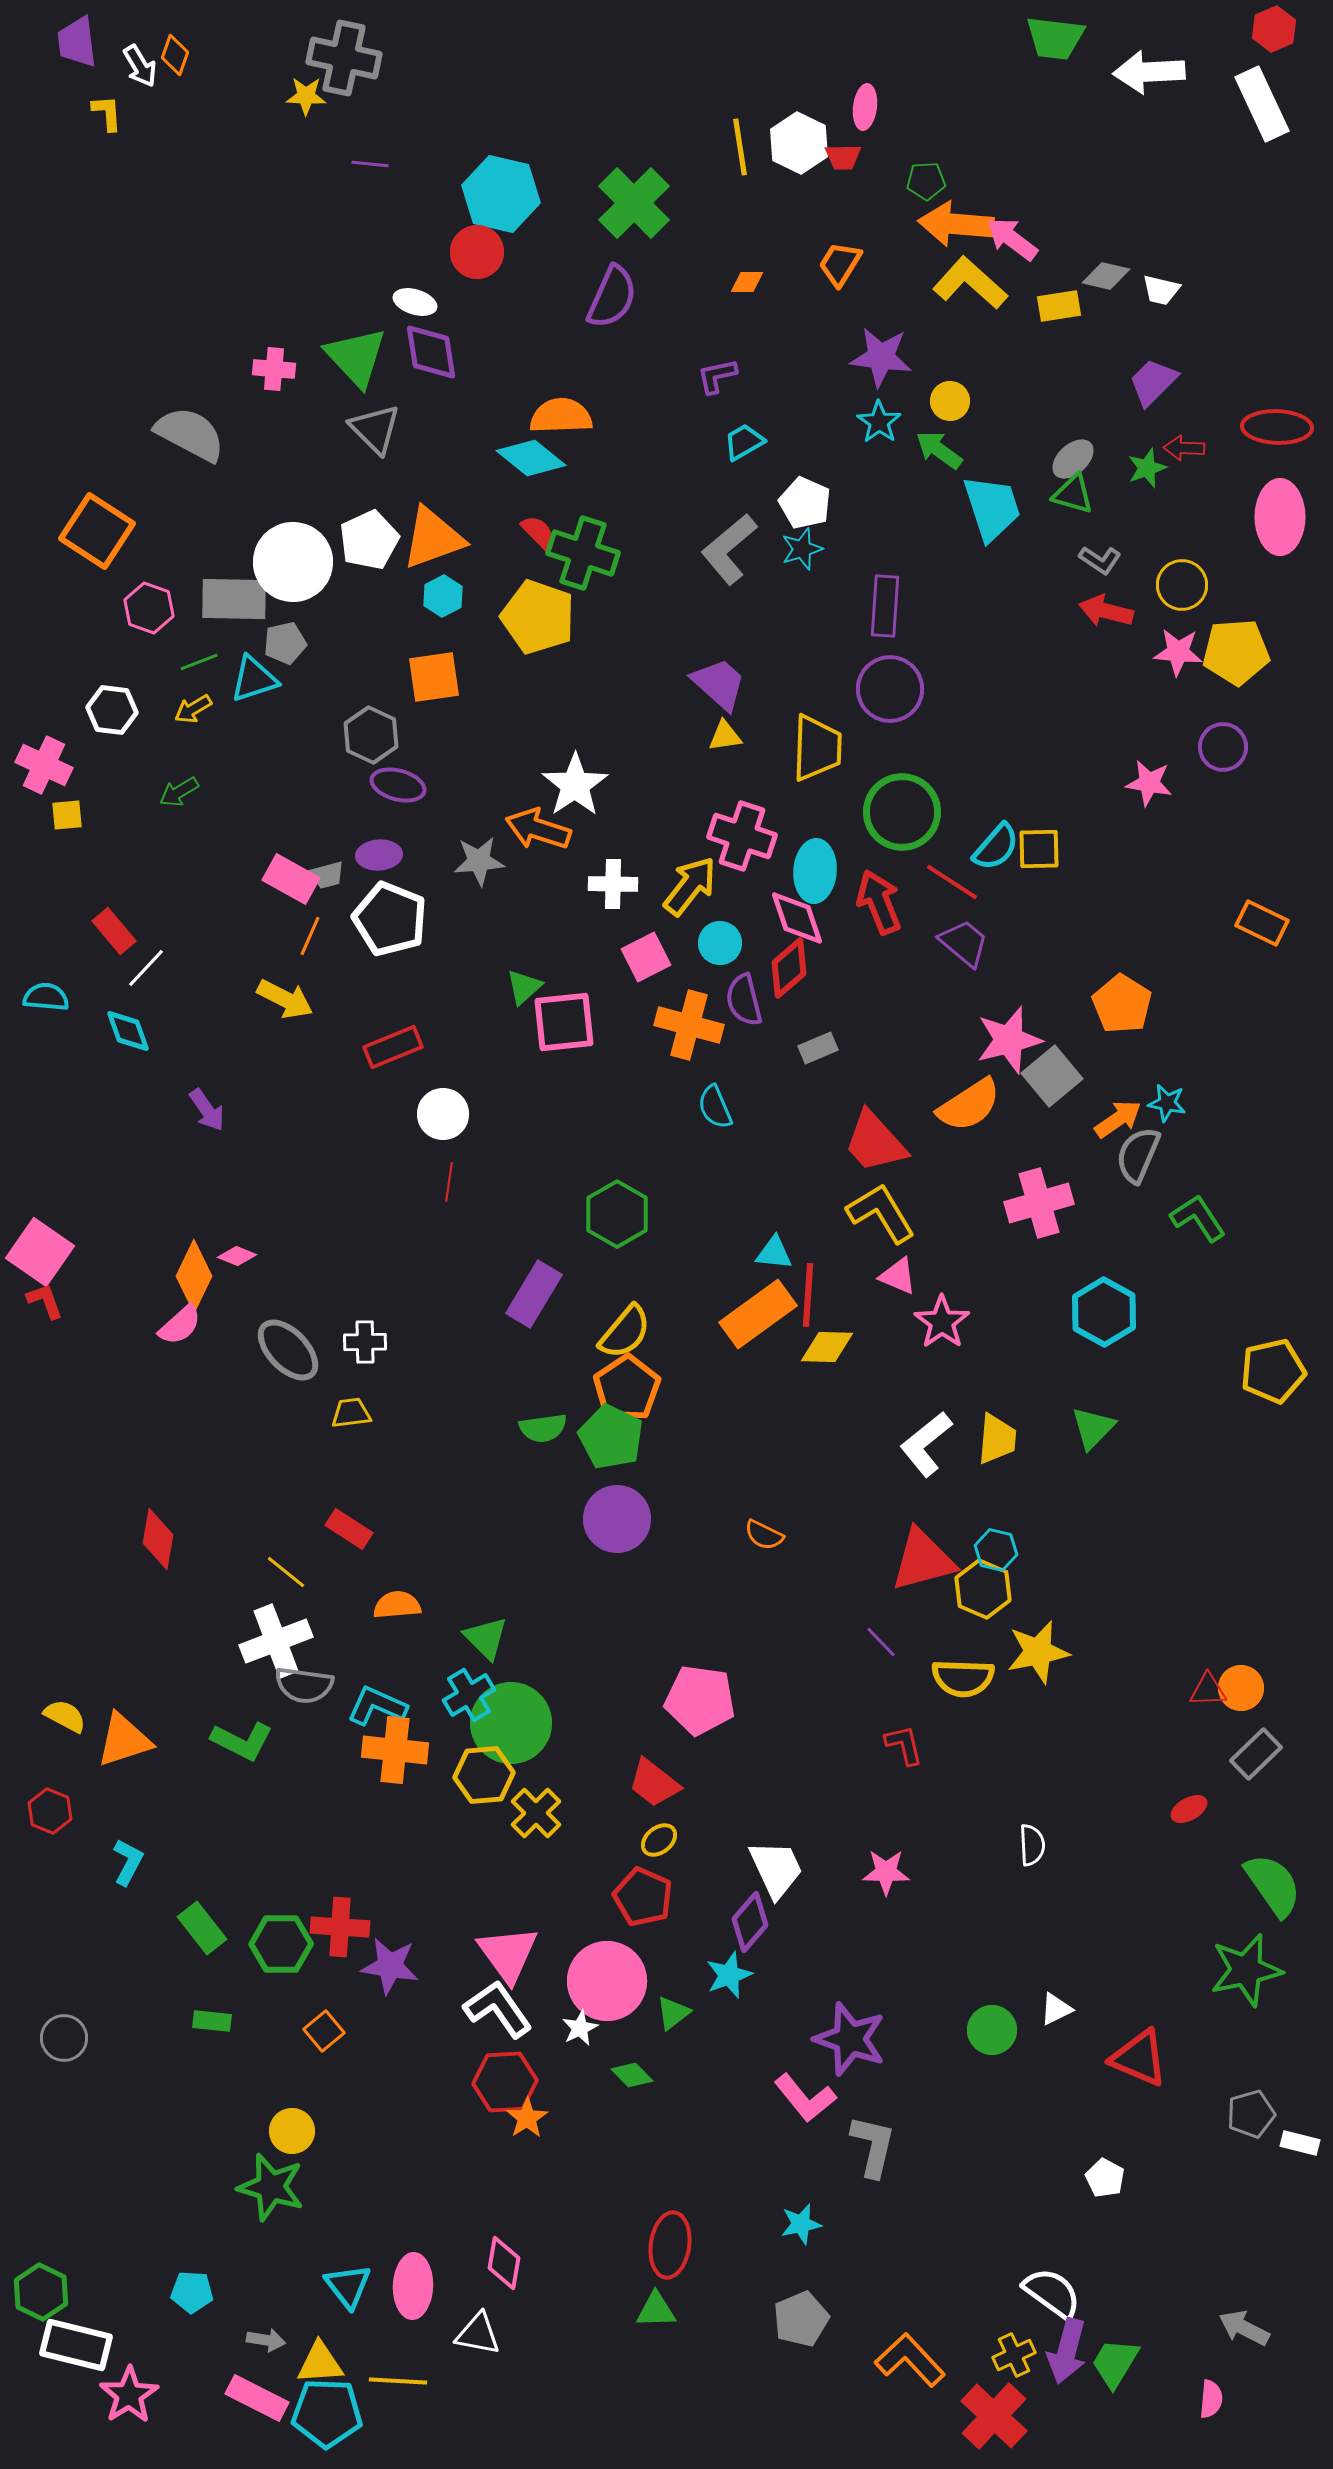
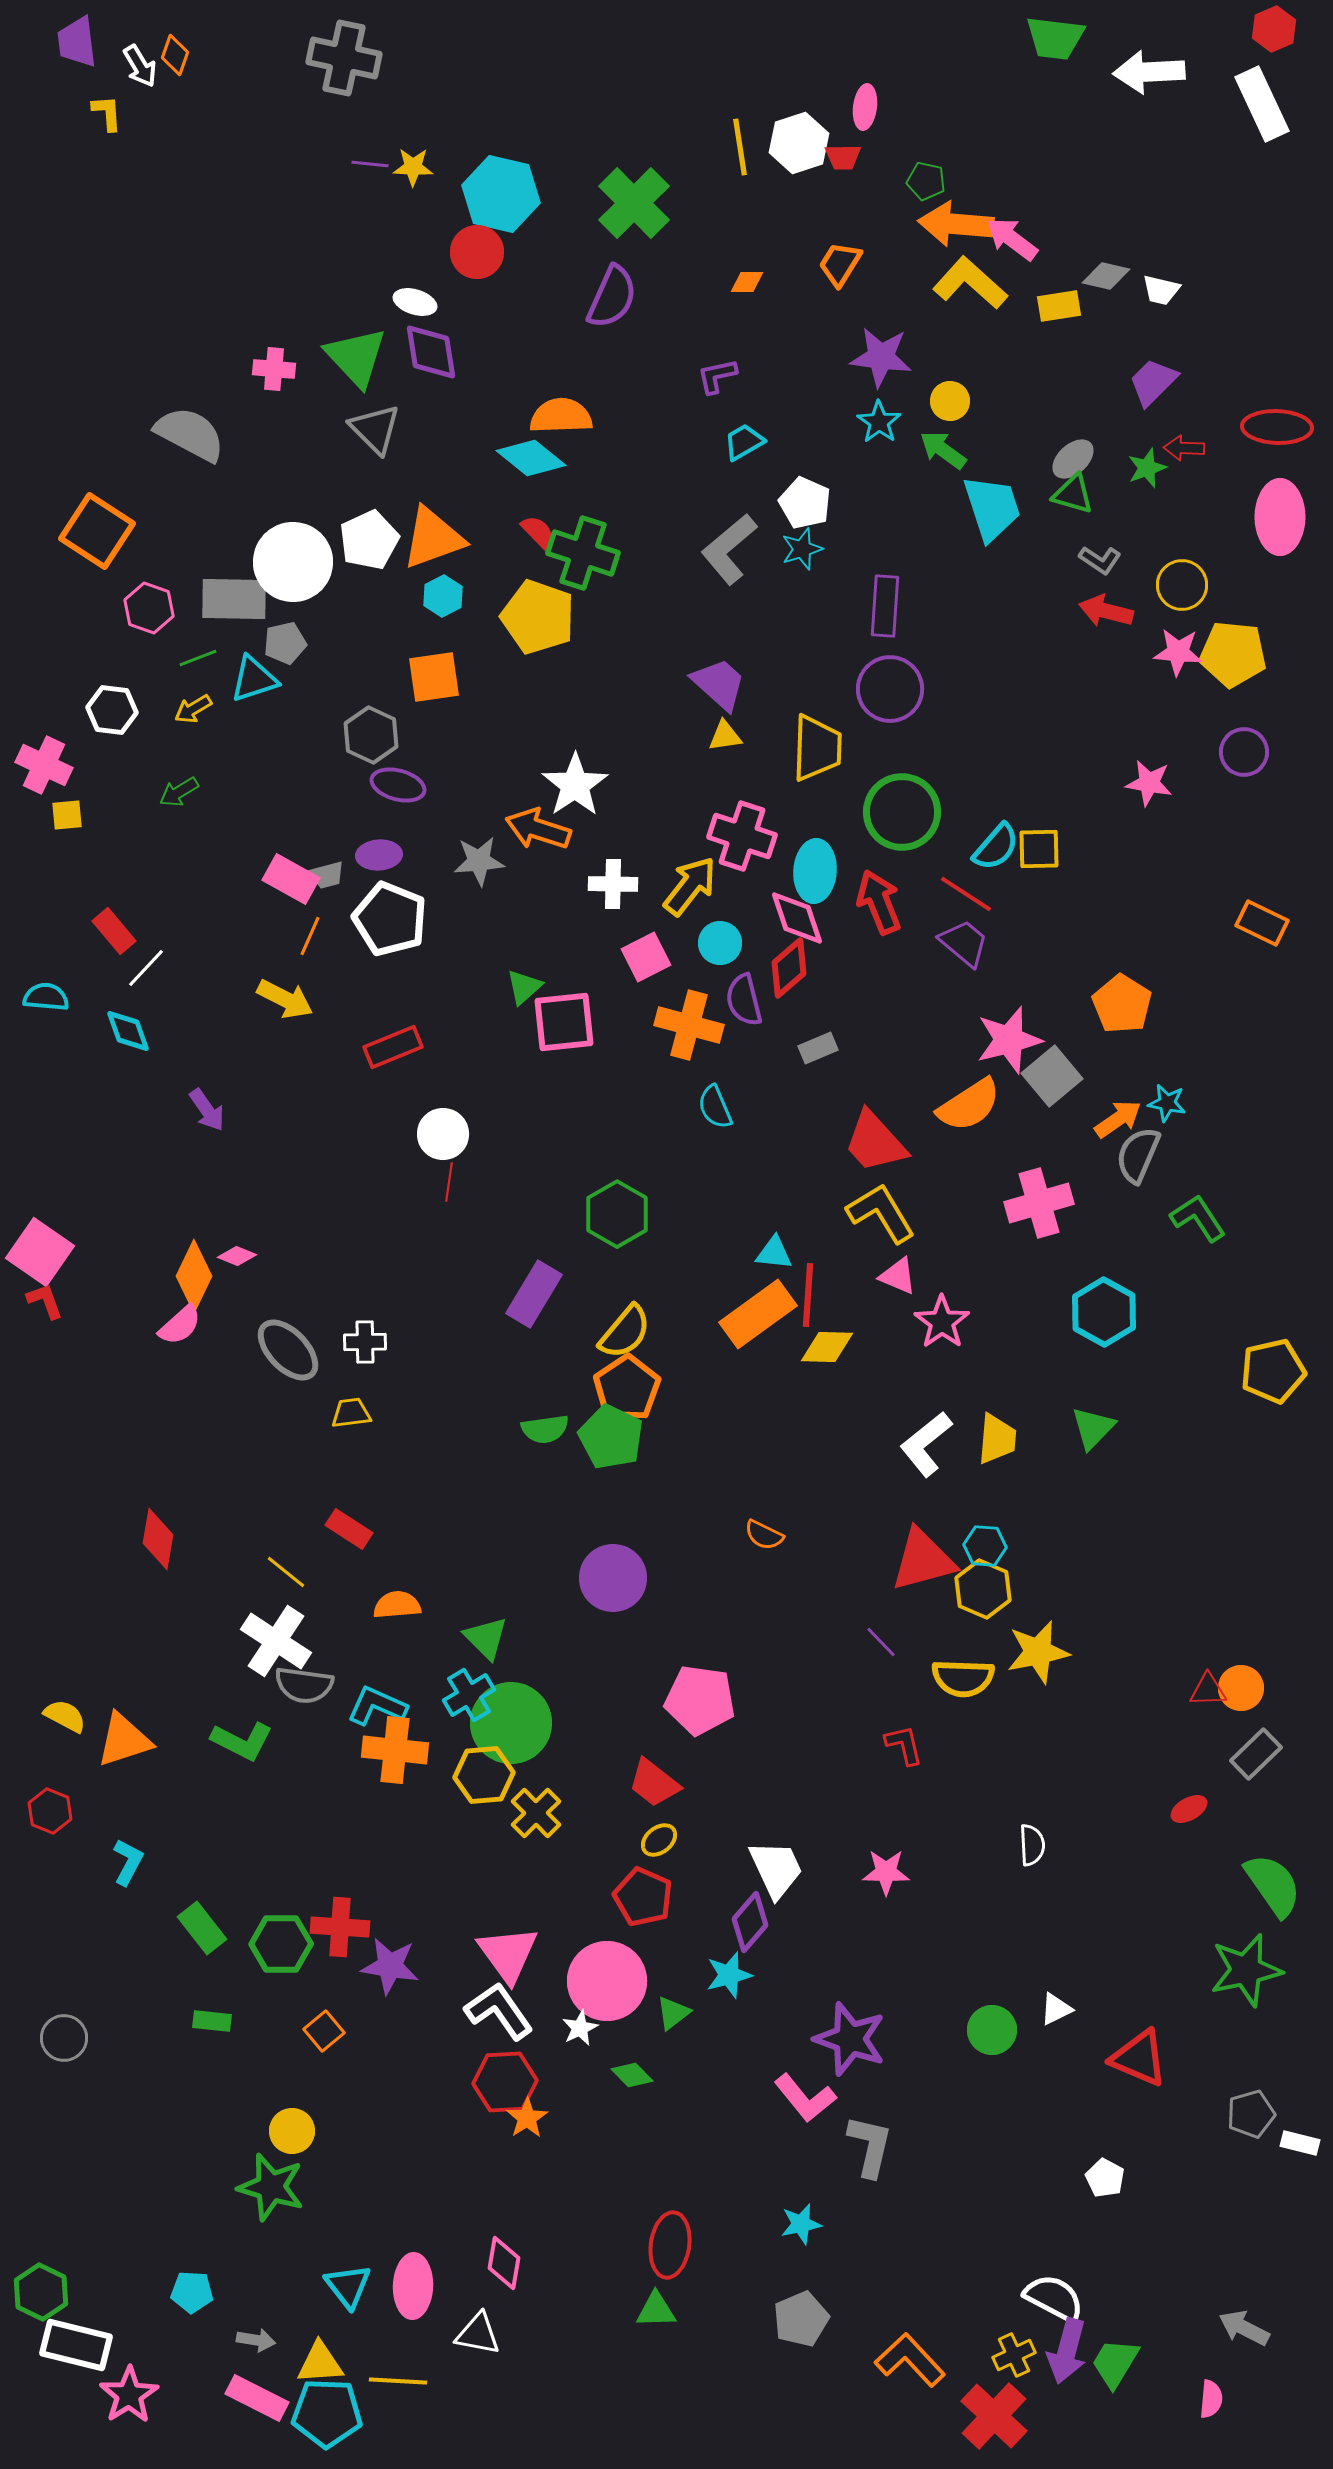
yellow star at (306, 96): moved 107 px right, 71 px down
white hexagon at (799, 143): rotated 16 degrees clockwise
green pentagon at (926, 181): rotated 15 degrees clockwise
green arrow at (939, 450): moved 4 px right
yellow pentagon at (1236, 652): moved 3 px left, 2 px down; rotated 10 degrees clockwise
green line at (199, 662): moved 1 px left, 4 px up
purple circle at (1223, 747): moved 21 px right, 5 px down
red line at (952, 882): moved 14 px right, 12 px down
white circle at (443, 1114): moved 20 px down
green semicircle at (543, 1428): moved 2 px right, 1 px down
purple circle at (617, 1519): moved 4 px left, 59 px down
cyan hexagon at (996, 1550): moved 11 px left, 4 px up; rotated 9 degrees counterclockwise
white cross at (276, 1641): rotated 36 degrees counterclockwise
cyan star at (729, 1975): rotated 6 degrees clockwise
white L-shape at (498, 2009): moved 1 px right, 2 px down
gray L-shape at (873, 2146): moved 3 px left
white semicircle at (1052, 2293): moved 2 px right, 5 px down; rotated 8 degrees counterclockwise
gray arrow at (266, 2340): moved 10 px left
